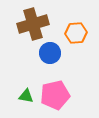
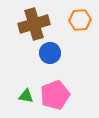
brown cross: moved 1 px right
orange hexagon: moved 4 px right, 13 px up
pink pentagon: rotated 8 degrees counterclockwise
